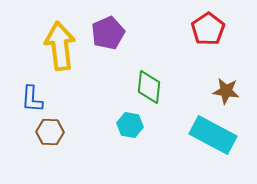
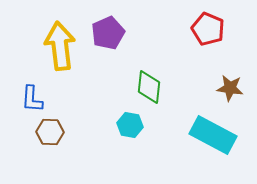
red pentagon: rotated 16 degrees counterclockwise
brown star: moved 4 px right, 3 px up
